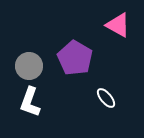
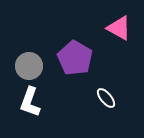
pink triangle: moved 1 px right, 3 px down
